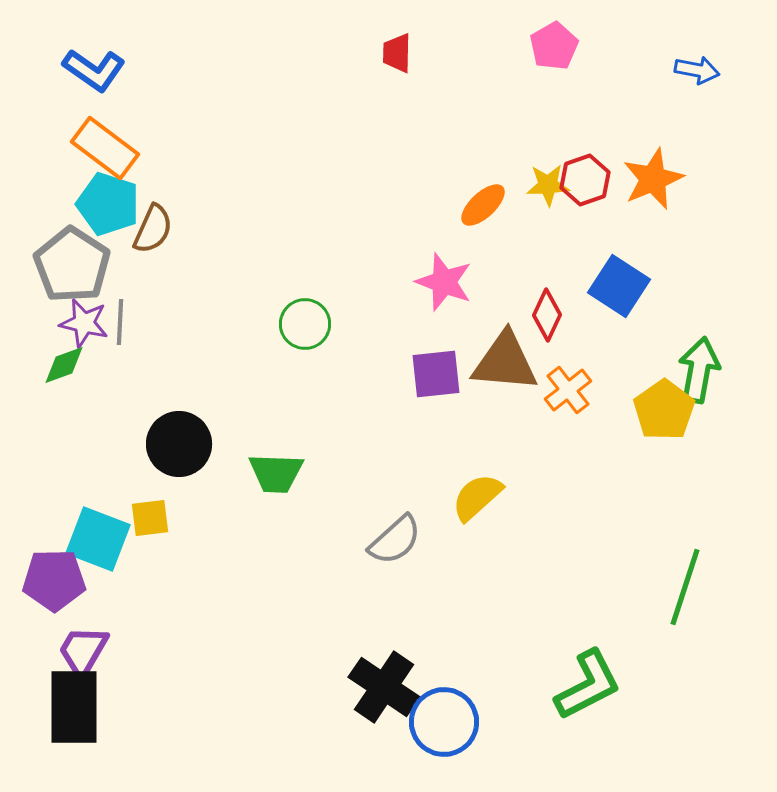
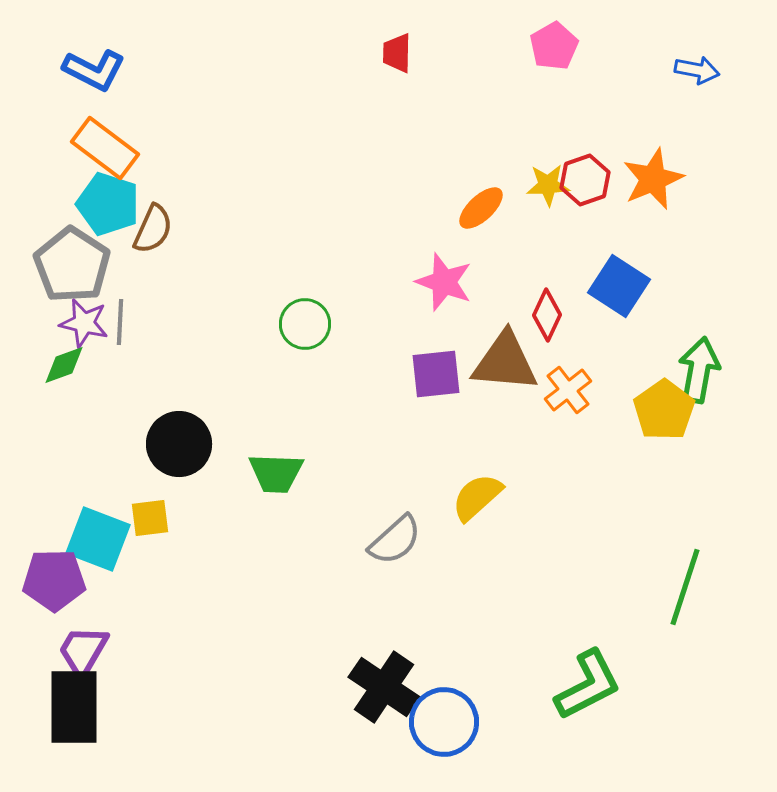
blue L-shape: rotated 8 degrees counterclockwise
orange ellipse: moved 2 px left, 3 px down
